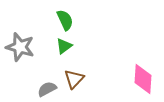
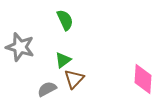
green triangle: moved 1 px left, 14 px down
